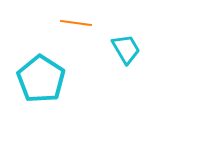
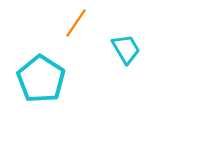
orange line: rotated 64 degrees counterclockwise
